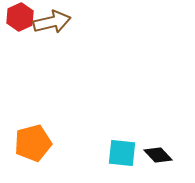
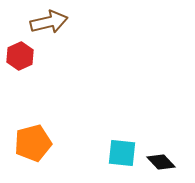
red hexagon: moved 39 px down
brown arrow: moved 3 px left
black diamond: moved 3 px right, 7 px down
